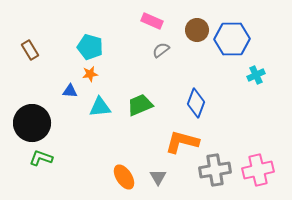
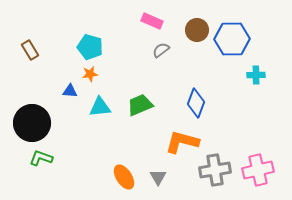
cyan cross: rotated 24 degrees clockwise
